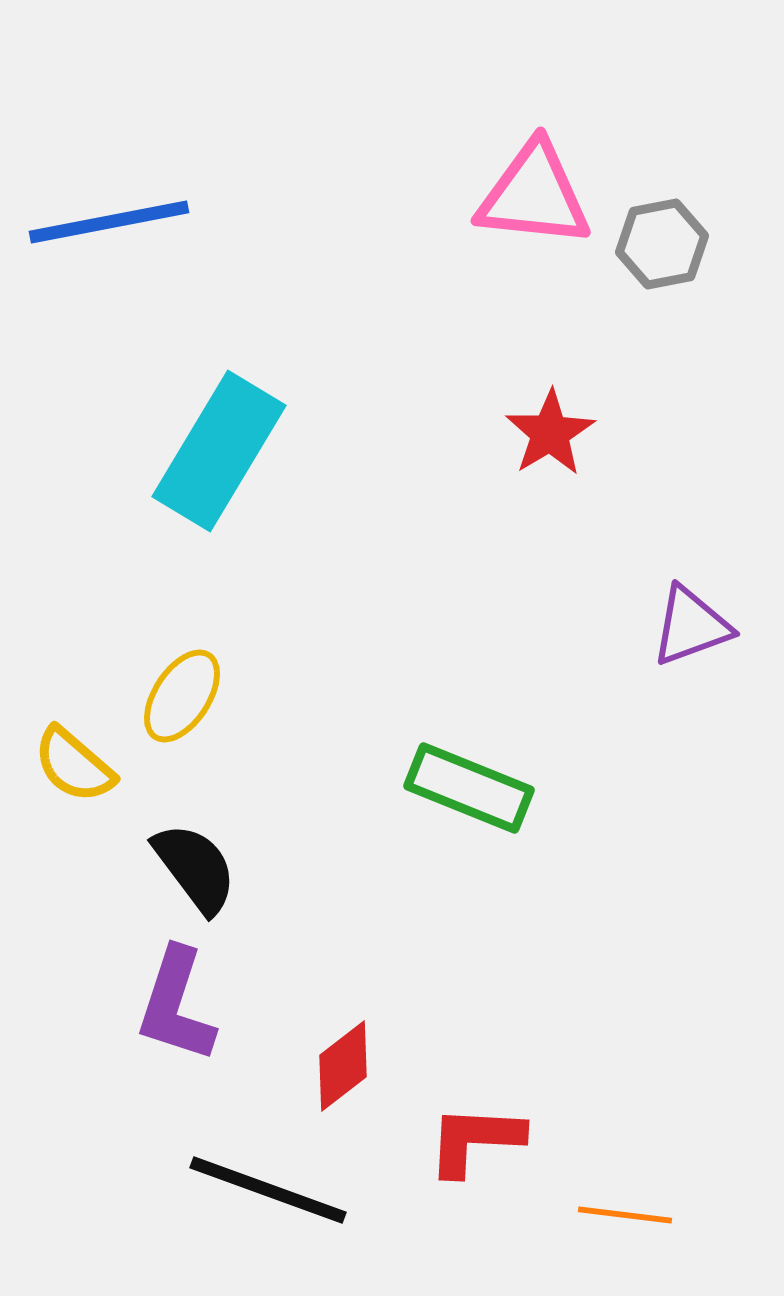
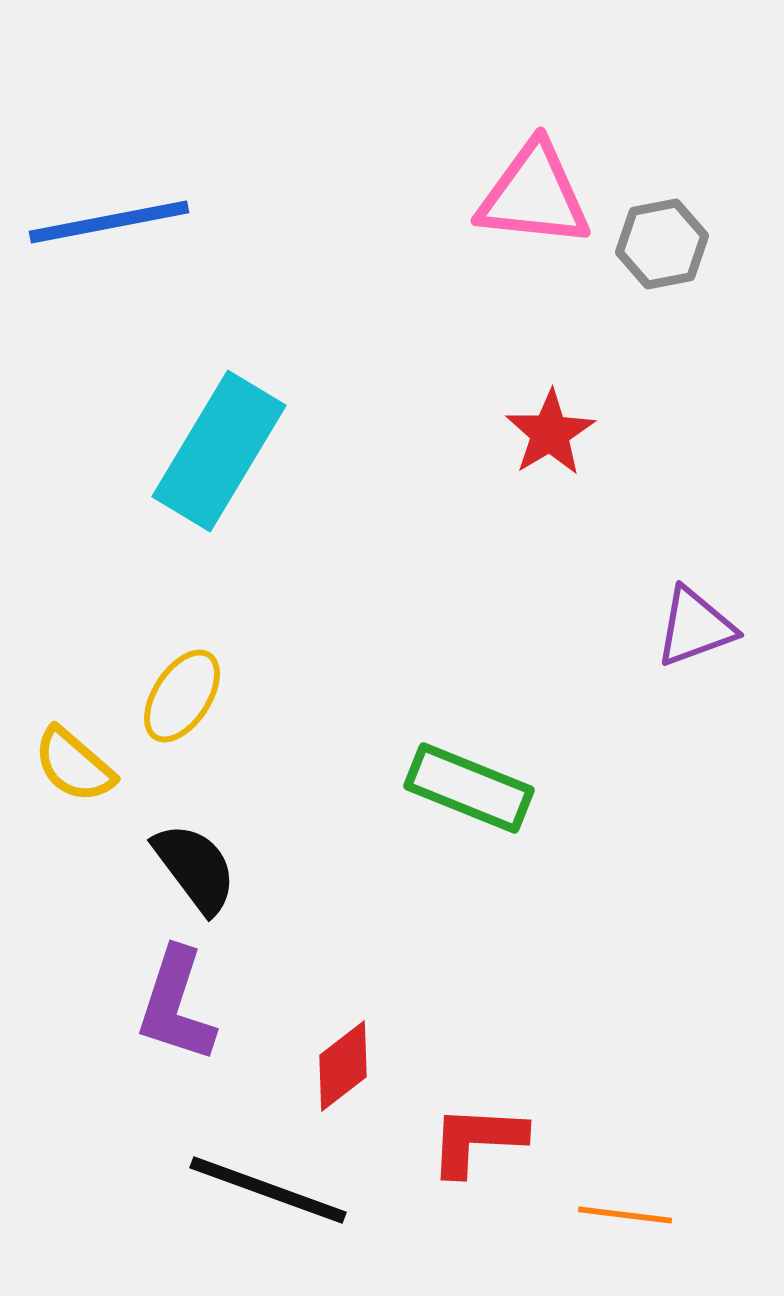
purple triangle: moved 4 px right, 1 px down
red L-shape: moved 2 px right
